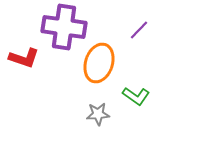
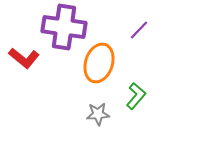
red L-shape: rotated 20 degrees clockwise
green L-shape: rotated 84 degrees counterclockwise
